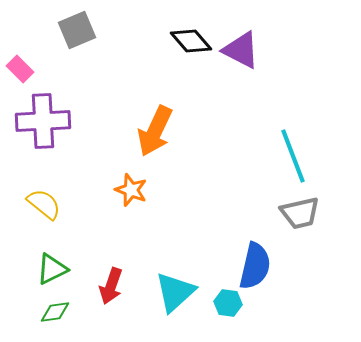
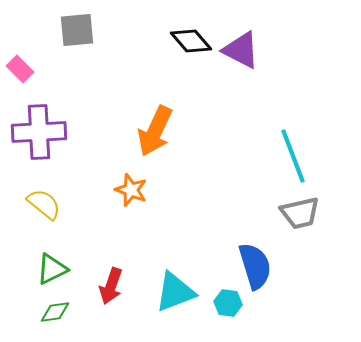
gray square: rotated 18 degrees clockwise
purple cross: moved 4 px left, 11 px down
blue semicircle: rotated 30 degrees counterclockwise
cyan triangle: rotated 21 degrees clockwise
